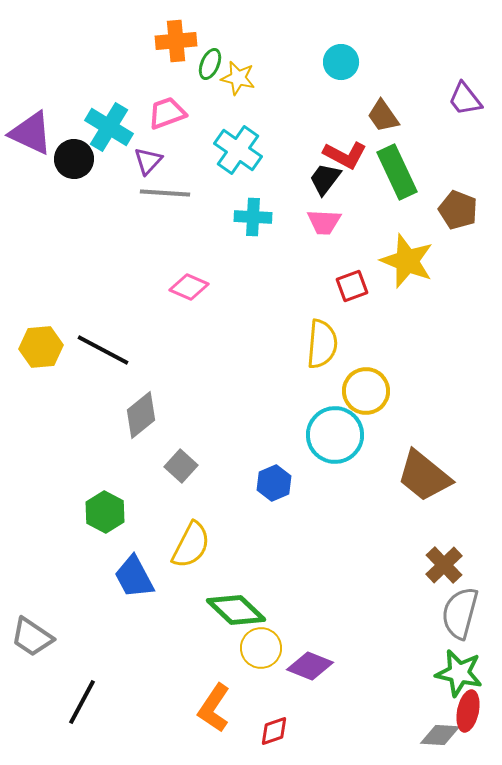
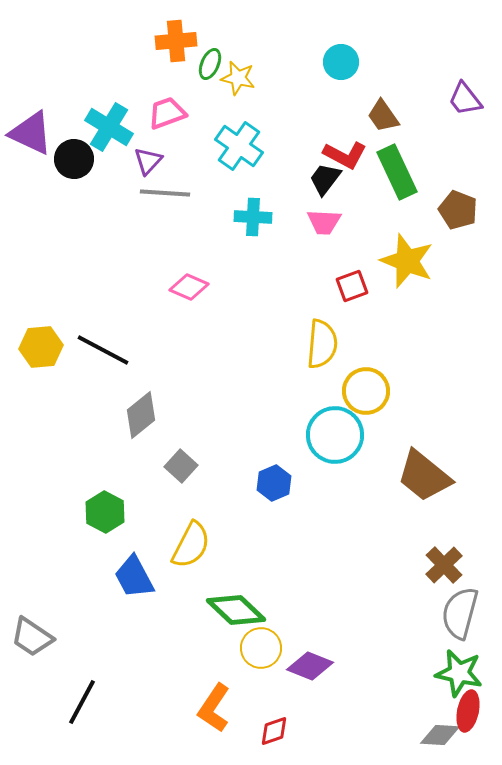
cyan cross at (238, 150): moved 1 px right, 4 px up
